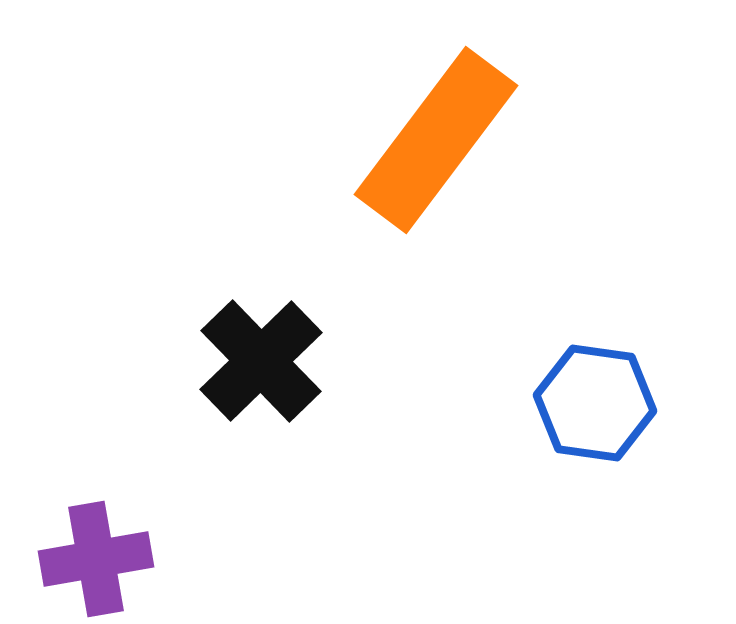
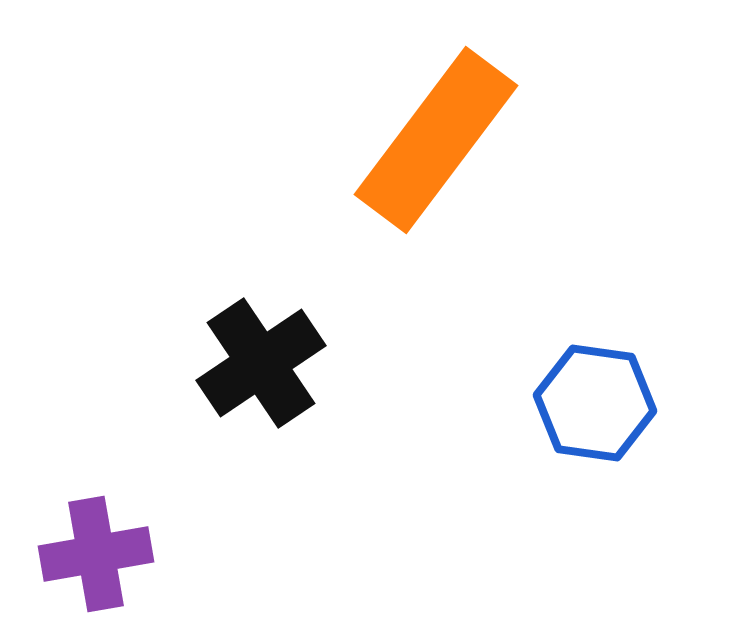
black cross: moved 2 px down; rotated 10 degrees clockwise
purple cross: moved 5 px up
